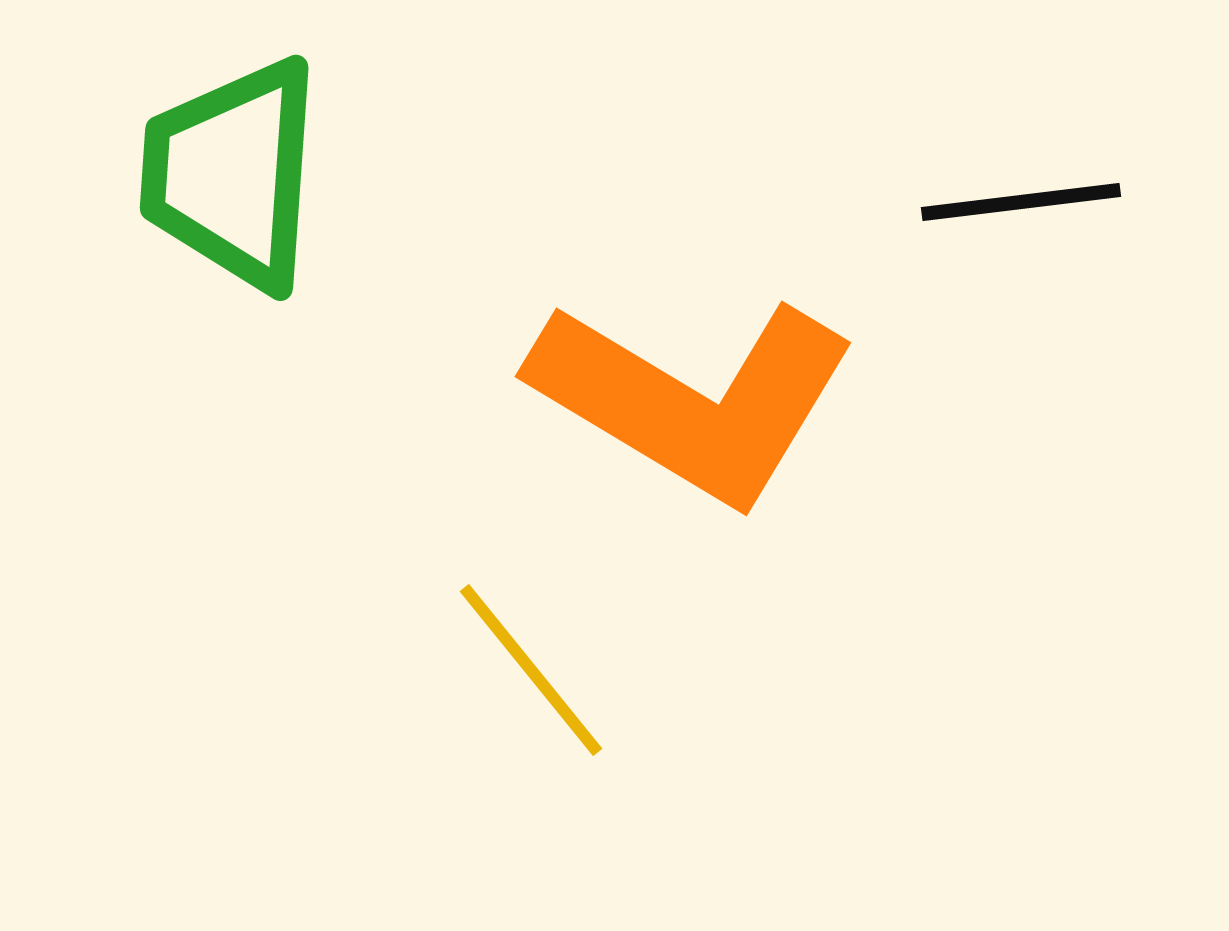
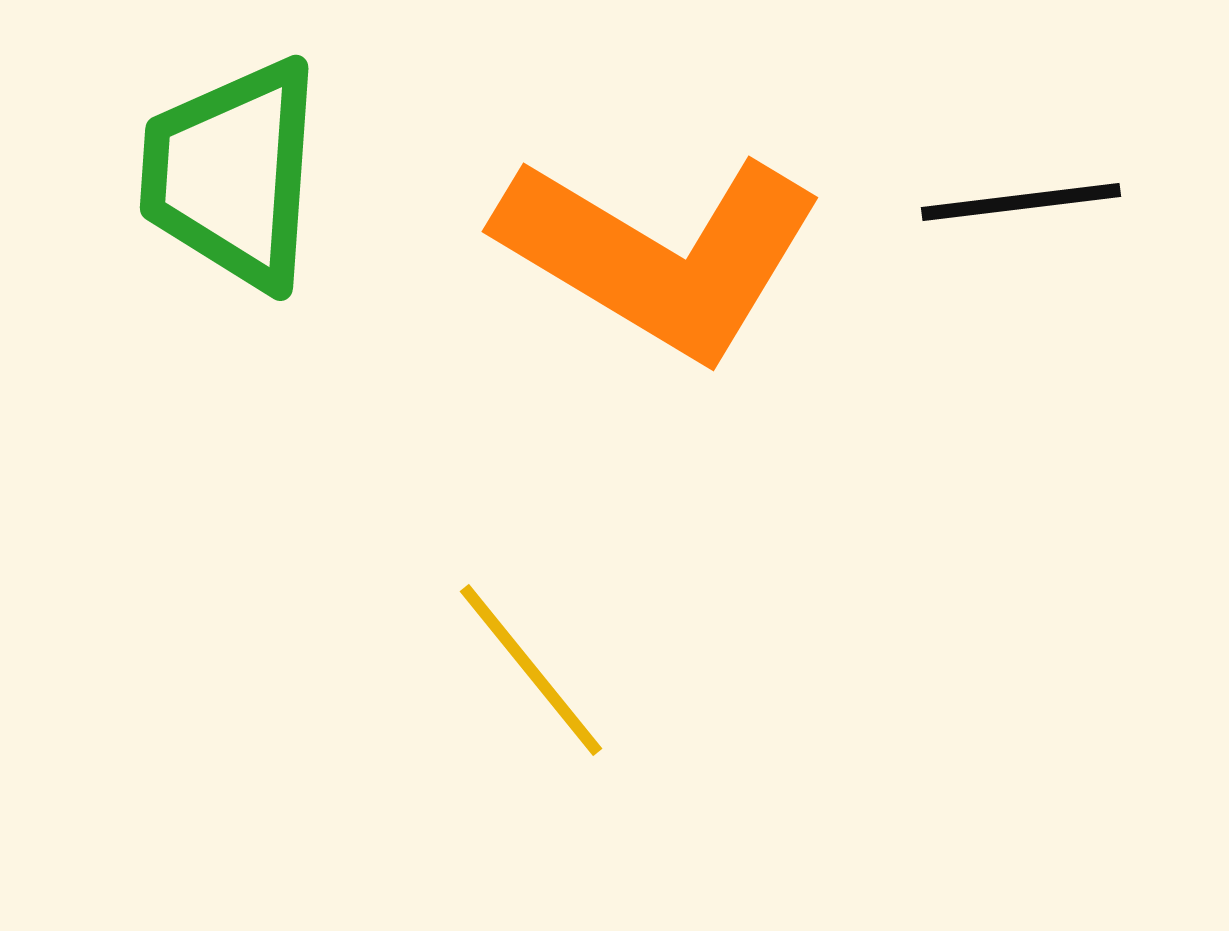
orange L-shape: moved 33 px left, 145 px up
